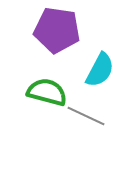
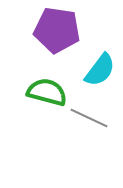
cyan semicircle: rotated 9 degrees clockwise
gray line: moved 3 px right, 2 px down
